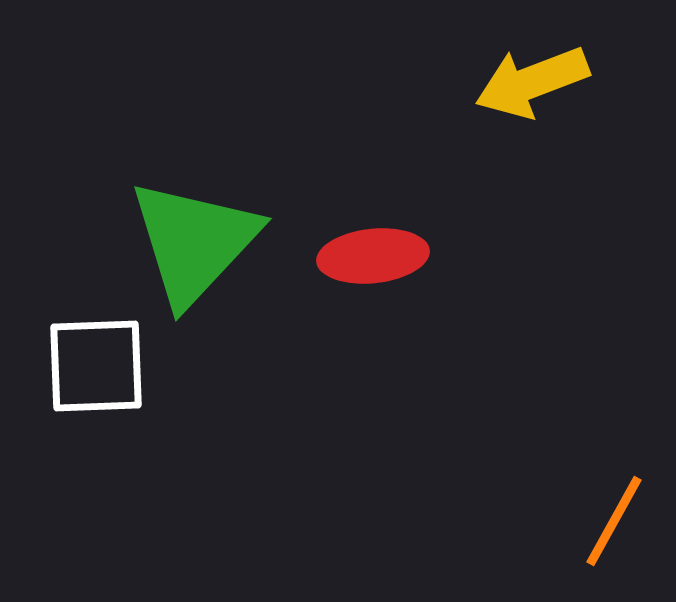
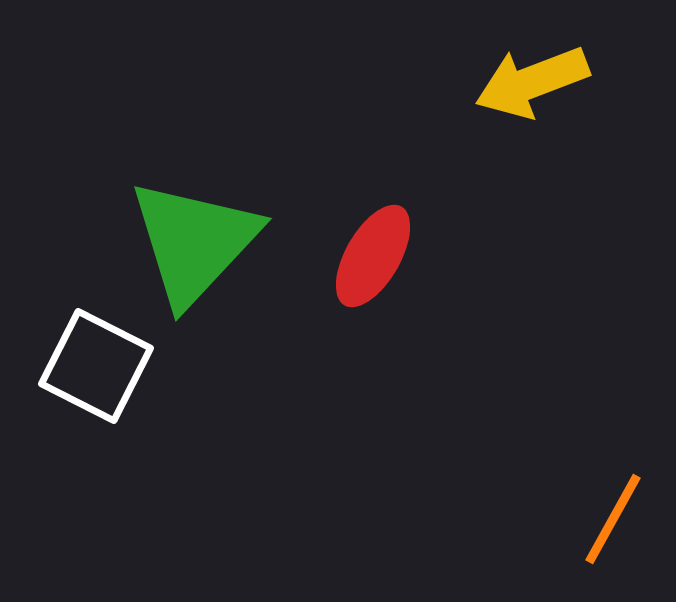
red ellipse: rotated 54 degrees counterclockwise
white square: rotated 29 degrees clockwise
orange line: moved 1 px left, 2 px up
